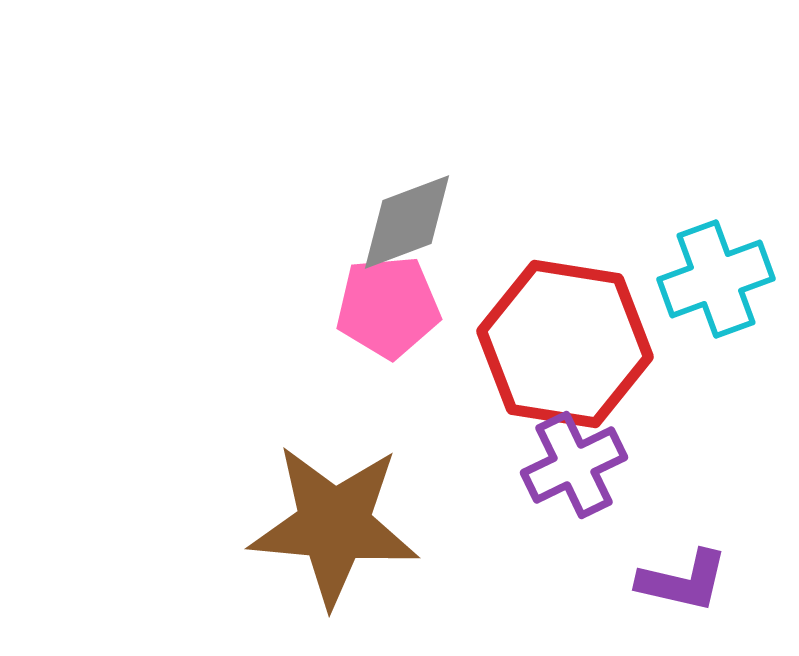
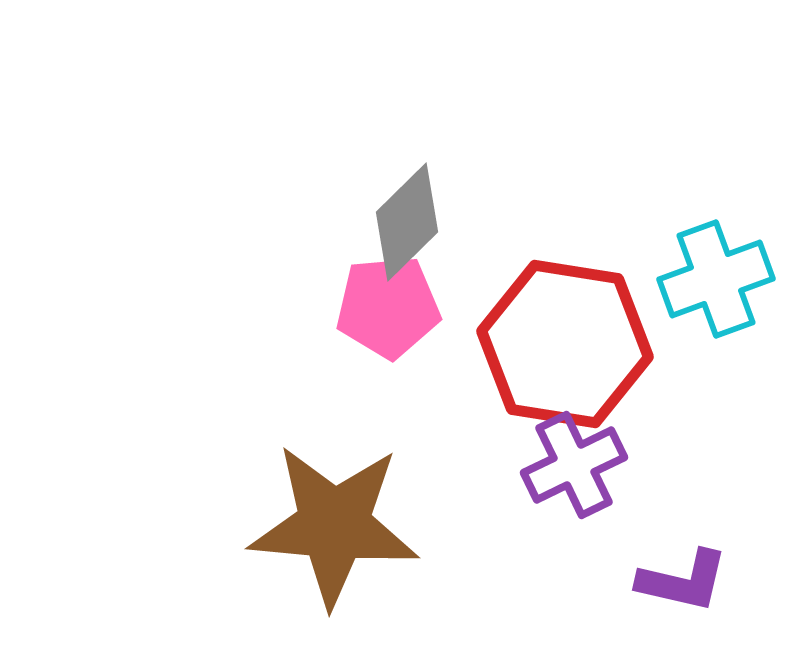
gray diamond: rotated 24 degrees counterclockwise
